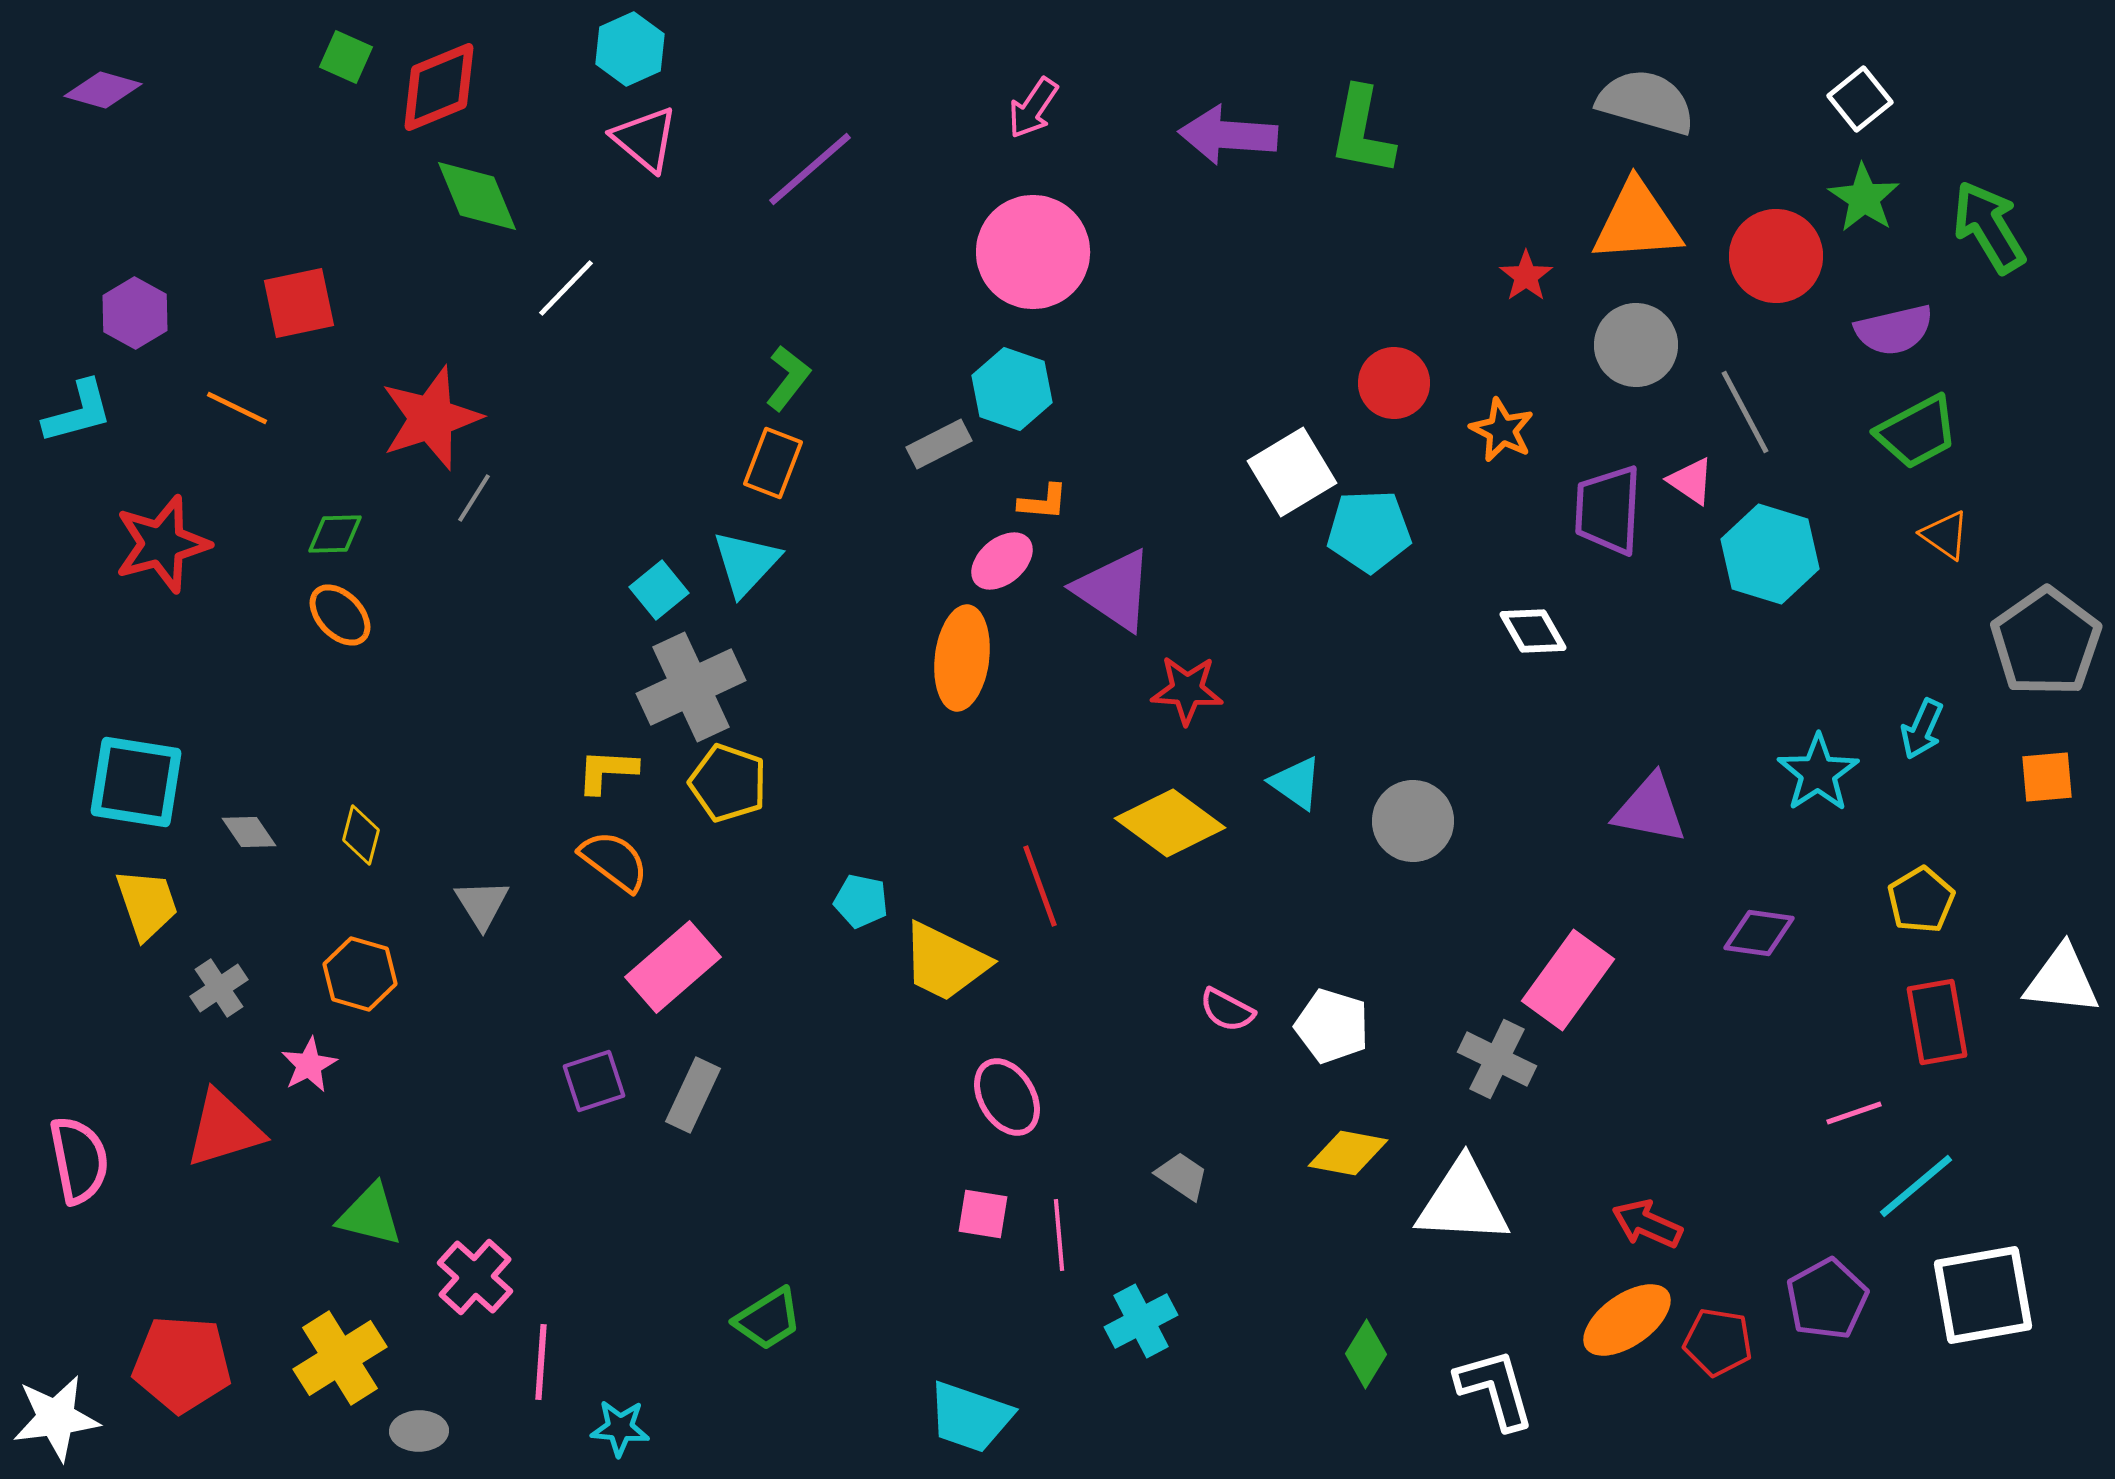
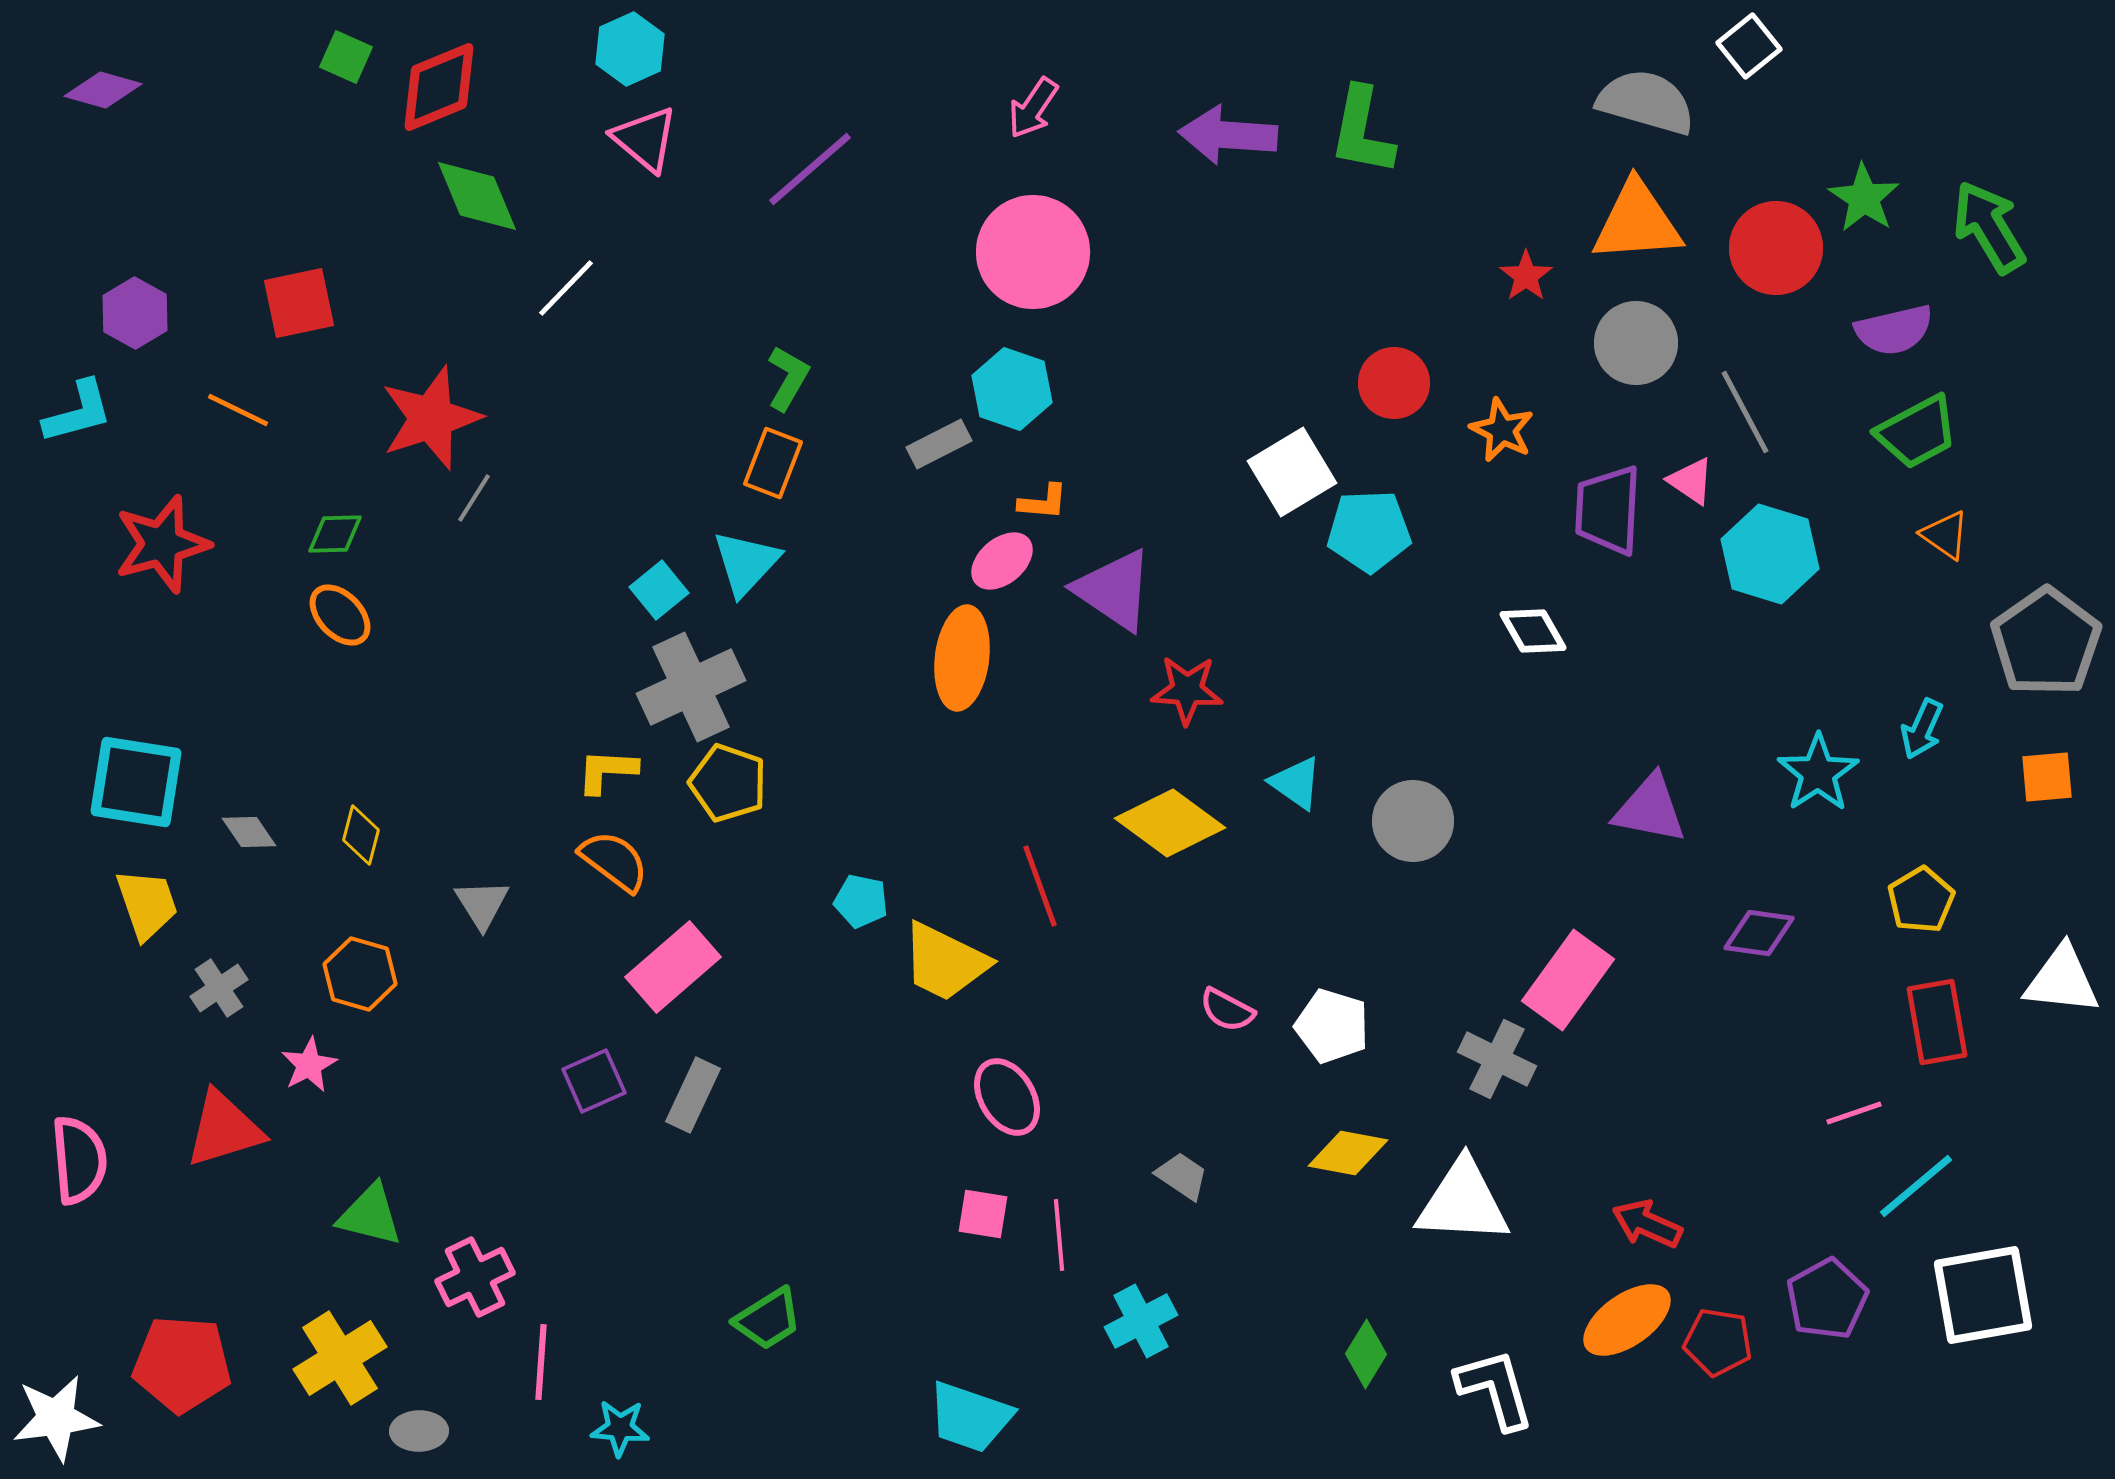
white square at (1860, 99): moved 111 px left, 53 px up
red circle at (1776, 256): moved 8 px up
gray circle at (1636, 345): moved 2 px up
green L-shape at (788, 378): rotated 8 degrees counterclockwise
orange line at (237, 408): moved 1 px right, 2 px down
purple square at (594, 1081): rotated 6 degrees counterclockwise
pink semicircle at (79, 1160): rotated 6 degrees clockwise
pink cross at (475, 1277): rotated 22 degrees clockwise
